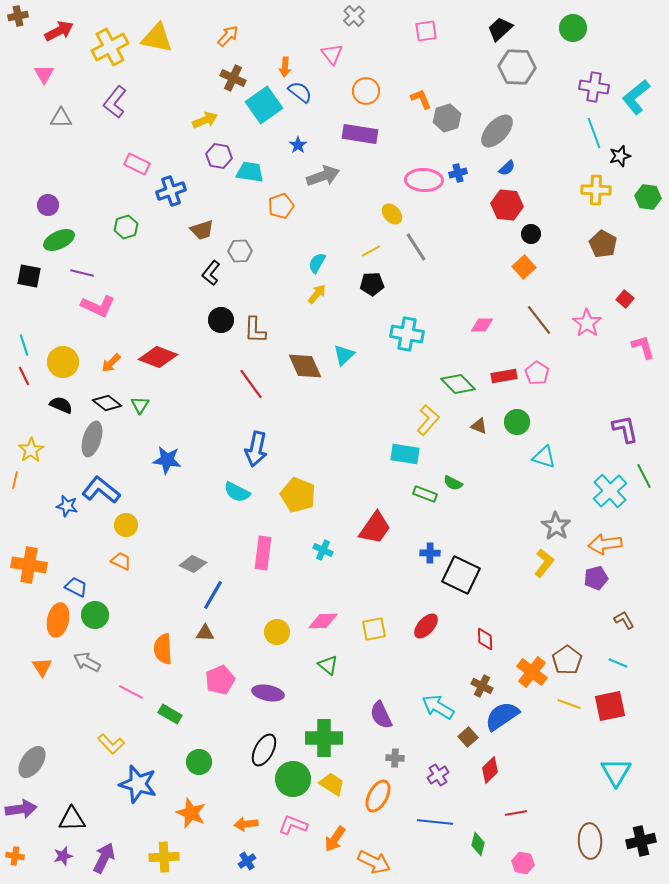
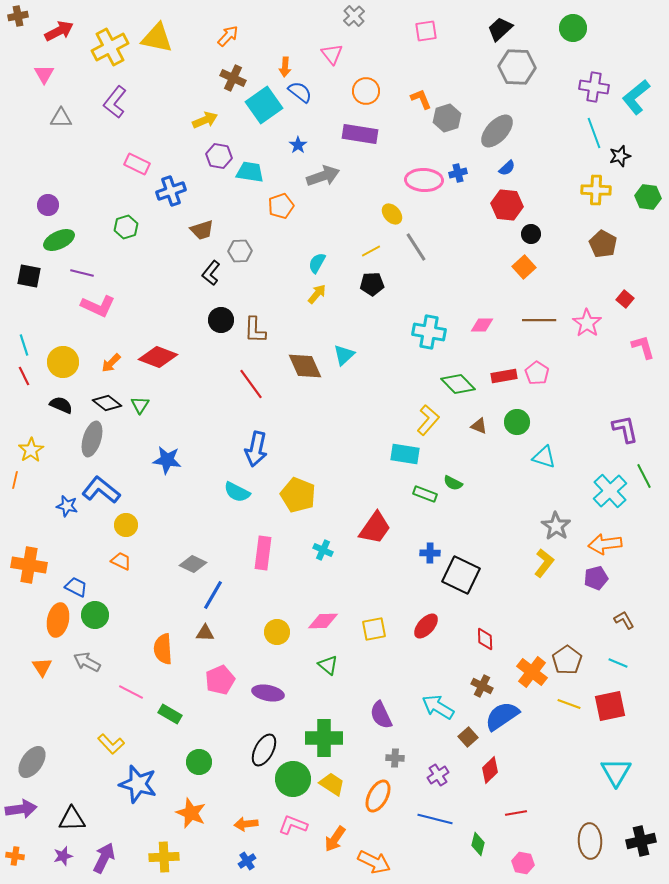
brown line at (539, 320): rotated 52 degrees counterclockwise
cyan cross at (407, 334): moved 22 px right, 2 px up
blue line at (435, 822): moved 3 px up; rotated 8 degrees clockwise
